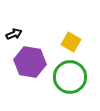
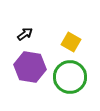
black arrow: moved 11 px right; rotated 14 degrees counterclockwise
purple hexagon: moved 5 px down
